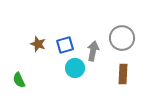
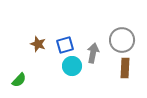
gray circle: moved 2 px down
gray arrow: moved 2 px down
cyan circle: moved 3 px left, 2 px up
brown rectangle: moved 2 px right, 6 px up
green semicircle: rotated 112 degrees counterclockwise
